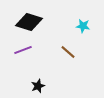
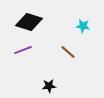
black star: moved 11 px right; rotated 16 degrees clockwise
